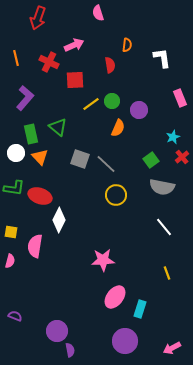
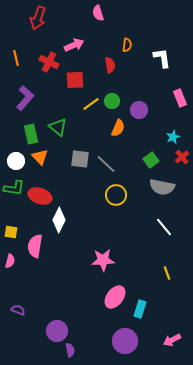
white circle at (16, 153): moved 8 px down
gray square at (80, 159): rotated 12 degrees counterclockwise
purple semicircle at (15, 316): moved 3 px right, 6 px up
pink arrow at (172, 348): moved 8 px up
